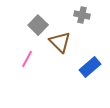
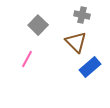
brown triangle: moved 16 px right
